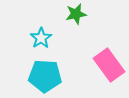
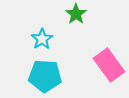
green star: rotated 25 degrees counterclockwise
cyan star: moved 1 px right, 1 px down
